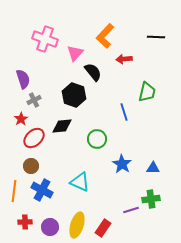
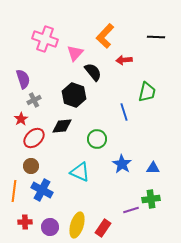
red arrow: moved 1 px down
cyan triangle: moved 10 px up
